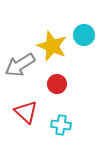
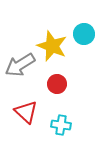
cyan circle: moved 1 px up
